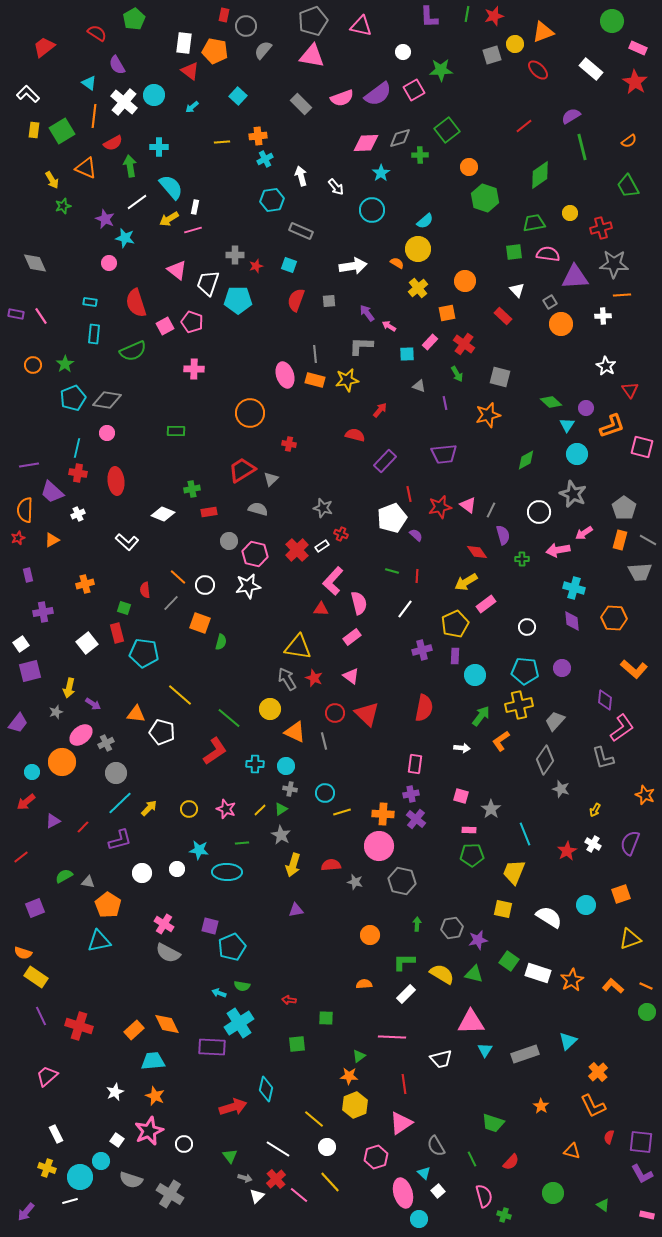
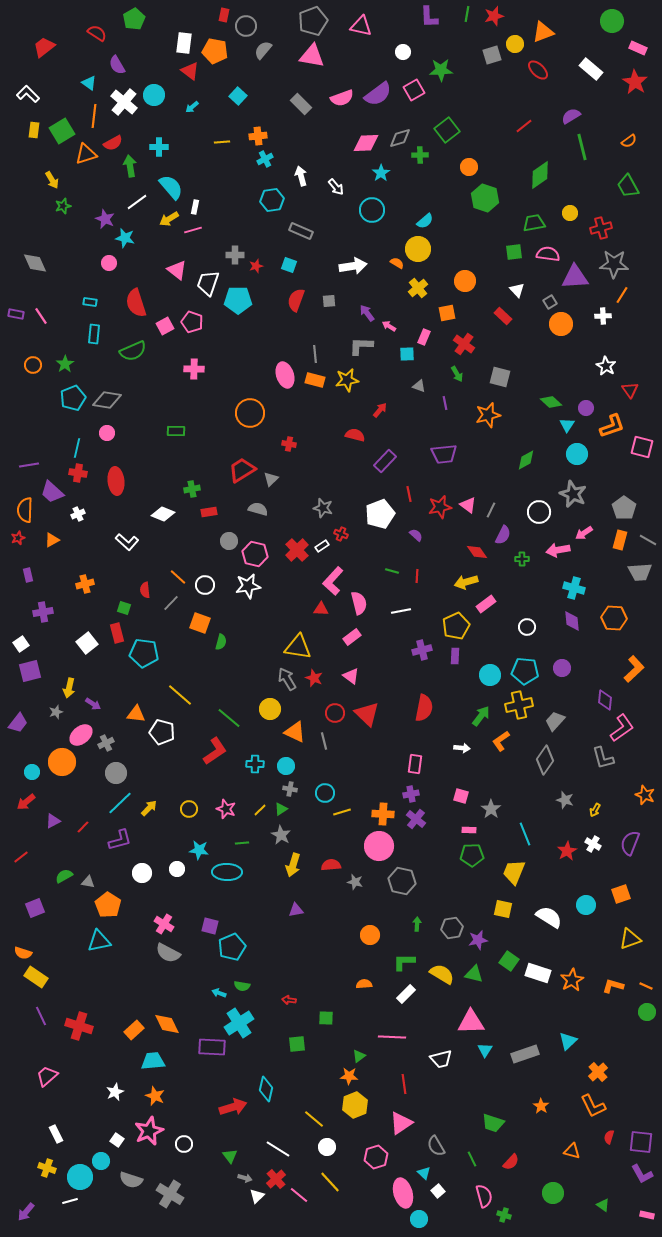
orange triangle at (86, 168): moved 14 px up; rotated 40 degrees counterclockwise
orange line at (622, 295): rotated 54 degrees counterclockwise
pink rectangle at (430, 342): moved 6 px left, 5 px up; rotated 21 degrees counterclockwise
white pentagon at (392, 518): moved 12 px left, 4 px up
purple semicircle at (503, 535): rotated 42 degrees clockwise
yellow arrow at (466, 582): rotated 15 degrees clockwise
white line at (405, 609): moved 4 px left, 2 px down; rotated 42 degrees clockwise
yellow pentagon at (455, 624): moved 1 px right, 2 px down
orange L-shape at (634, 669): rotated 84 degrees counterclockwise
cyan circle at (475, 675): moved 15 px right
gray star at (561, 789): moved 4 px right, 11 px down
orange L-shape at (613, 986): rotated 25 degrees counterclockwise
